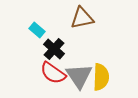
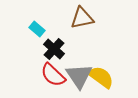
cyan rectangle: moved 1 px up
red semicircle: moved 2 px down; rotated 8 degrees clockwise
yellow semicircle: rotated 56 degrees counterclockwise
